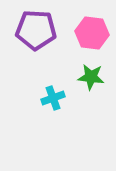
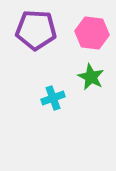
green star: rotated 20 degrees clockwise
